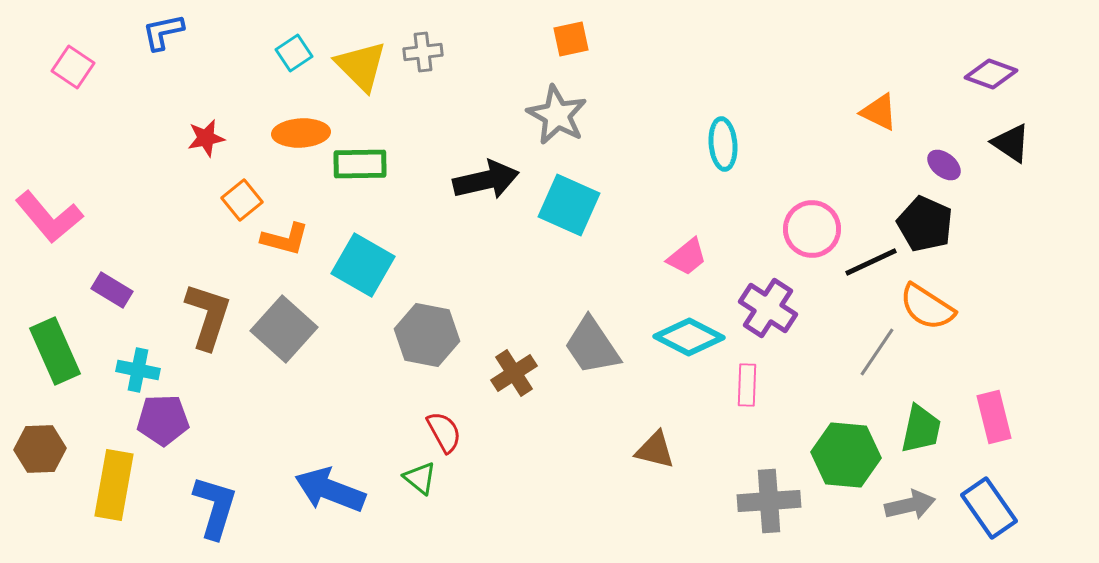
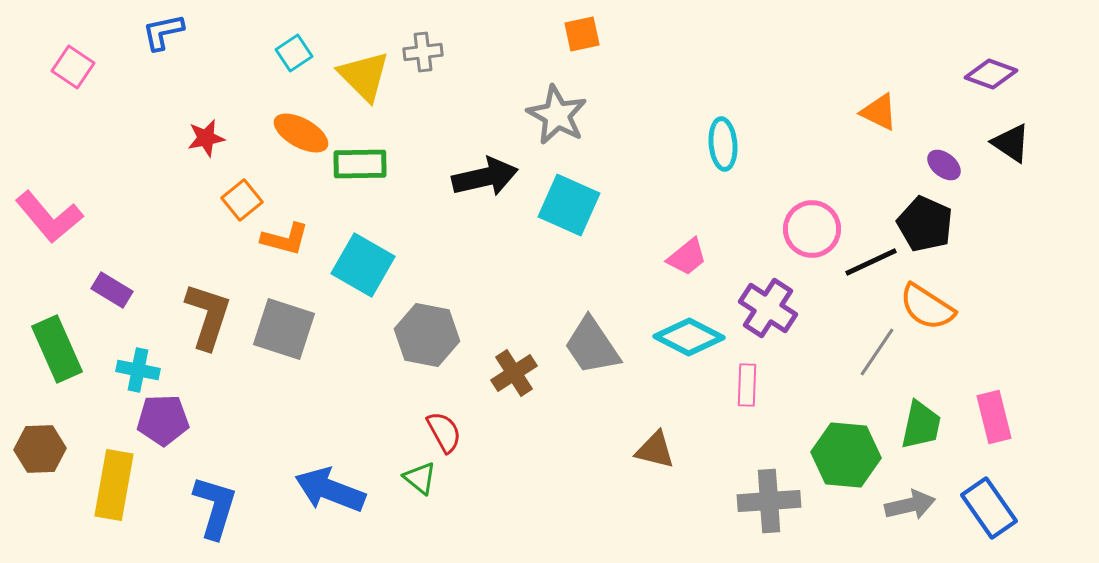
orange square at (571, 39): moved 11 px right, 5 px up
yellow triangle at (361, 66): moved 3 px right, 10 px down
orange ellipse at (301, 133): rotated 32 degrees clockwise
black arrow at (486, 180): moved 1 px left, 3 px up
gray square at (284, 329): rotated 24 degrees counterclockwise
green rectangle at (55, 351): moved 2 px right, 2 px up
green trapezoid at (921, 429): moved 4 px up
